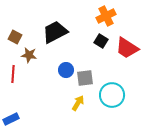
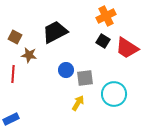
black square: moved 2 px right
cyan circle: moved 2 px right, 1 px up
